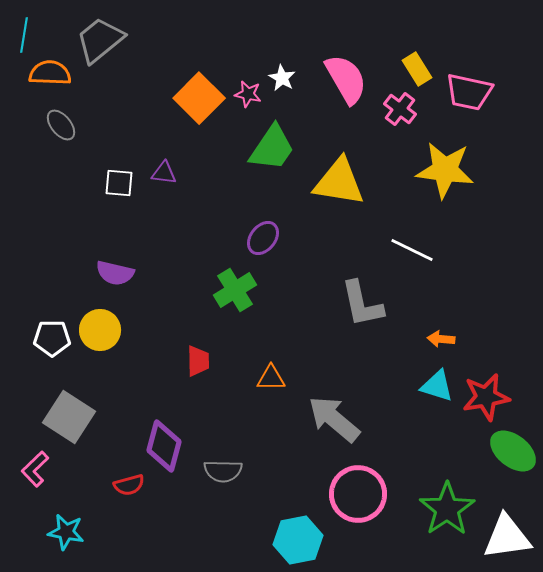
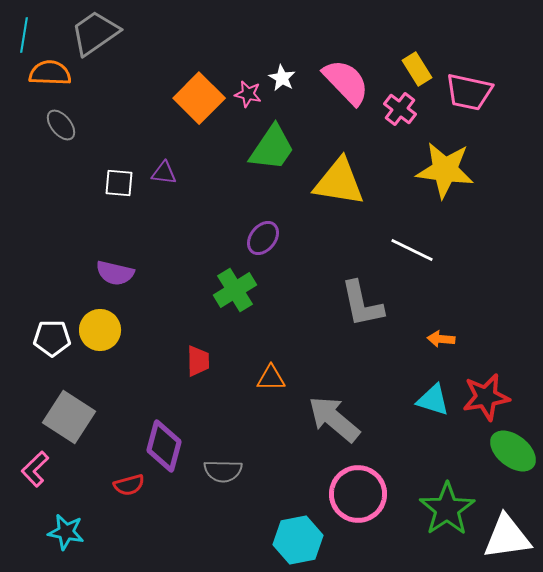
gray trapezoid: moved 5 px left, 7 px up; rotated 4 degrees clockwise
pink semicircle: moved 3 px down; rotated 14 degrees counterclockwise
cyan triangle: moved 4 px left, 14 px down
